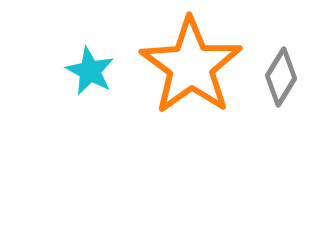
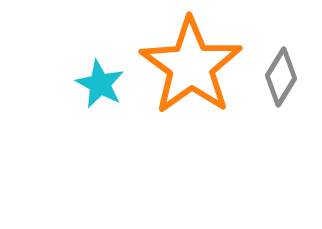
cyan star: moved 10 px right, 13 px down
